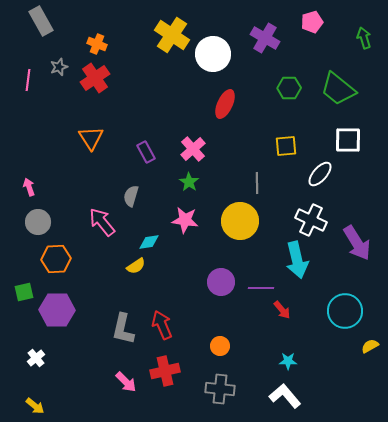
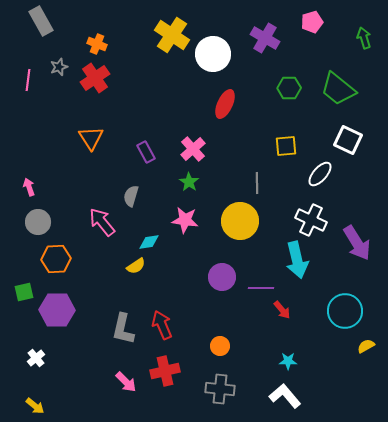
white square at (348, 140): rotated 24 degrees clockwise
purple circle at (221, 282): moved 1 px right, 5 px up
yellow semicircle at (370, 346): moved 4 px left
